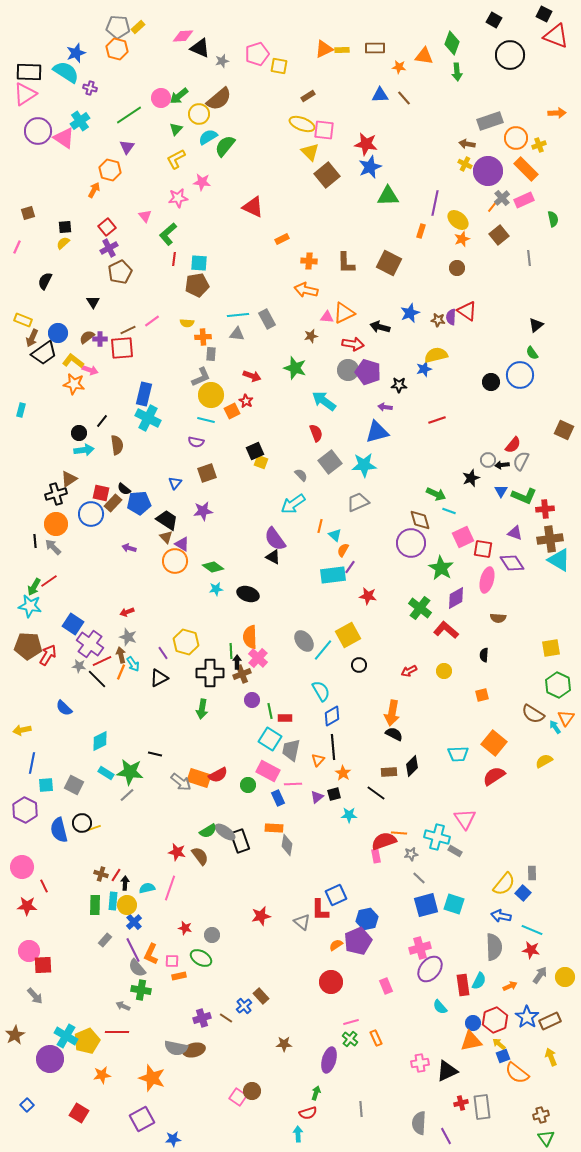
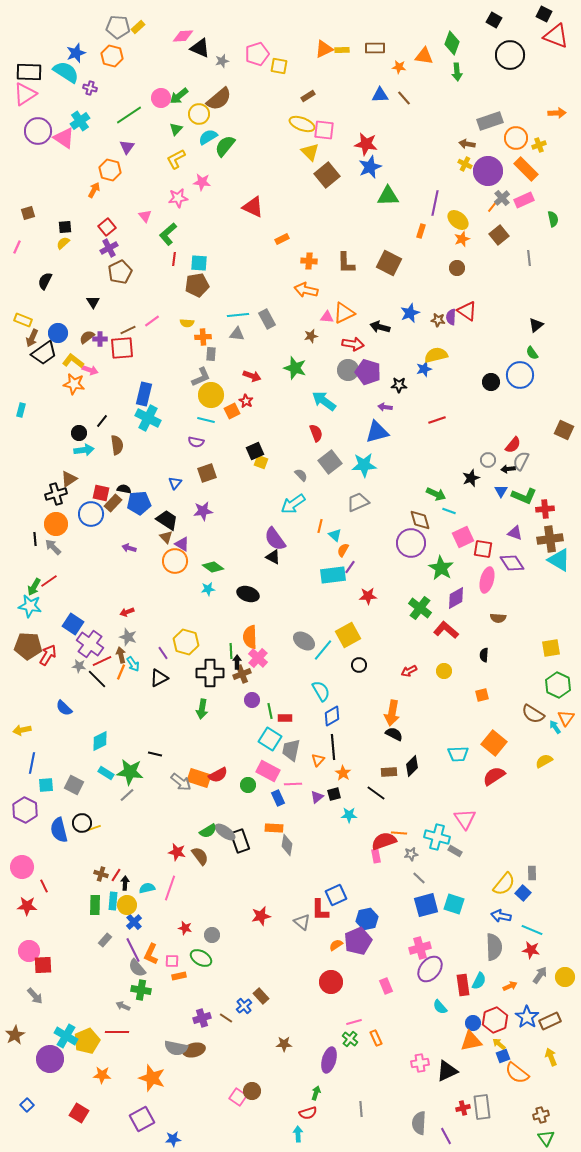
orange hexagon at (117, 49): moved 5 px left, 7 px down
black arrow at (502, 465): moved 6 px right, 4 px down
black semicircle at (124, 489): rotated 152 degrees clockwise
black line at (35, 541): moved 2 px up
cyan star at (216, 589): moved 8 px left
red star at (368, 596): rotated 12 degrees counterclockwise
gray ellipse at (304, 641): rotated 20 degrees counterclockwise
pink line at (351, 1022): moved 3 px right
orange star at (102, 1075): rotated 12 degrees clockwise
red cross at (461, 1103): moved 2 px right, 5 px down
